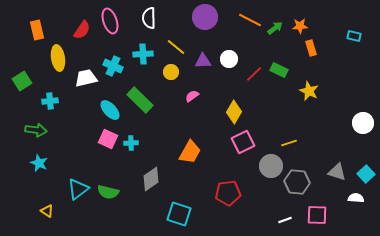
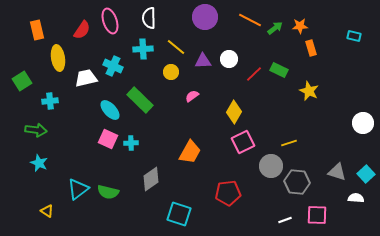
cyan cross at (143, 54): moved 5 px up
